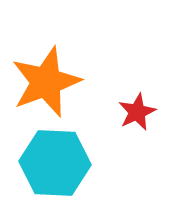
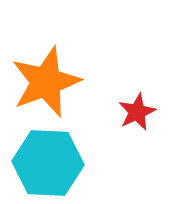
cyan hexagon: moved 7 px left
